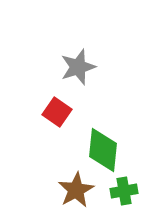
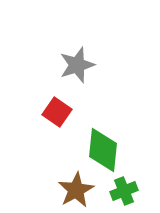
gray star: moved 1 px left, 2 px up
green cross: rotated 12 degrees counterclockwise
